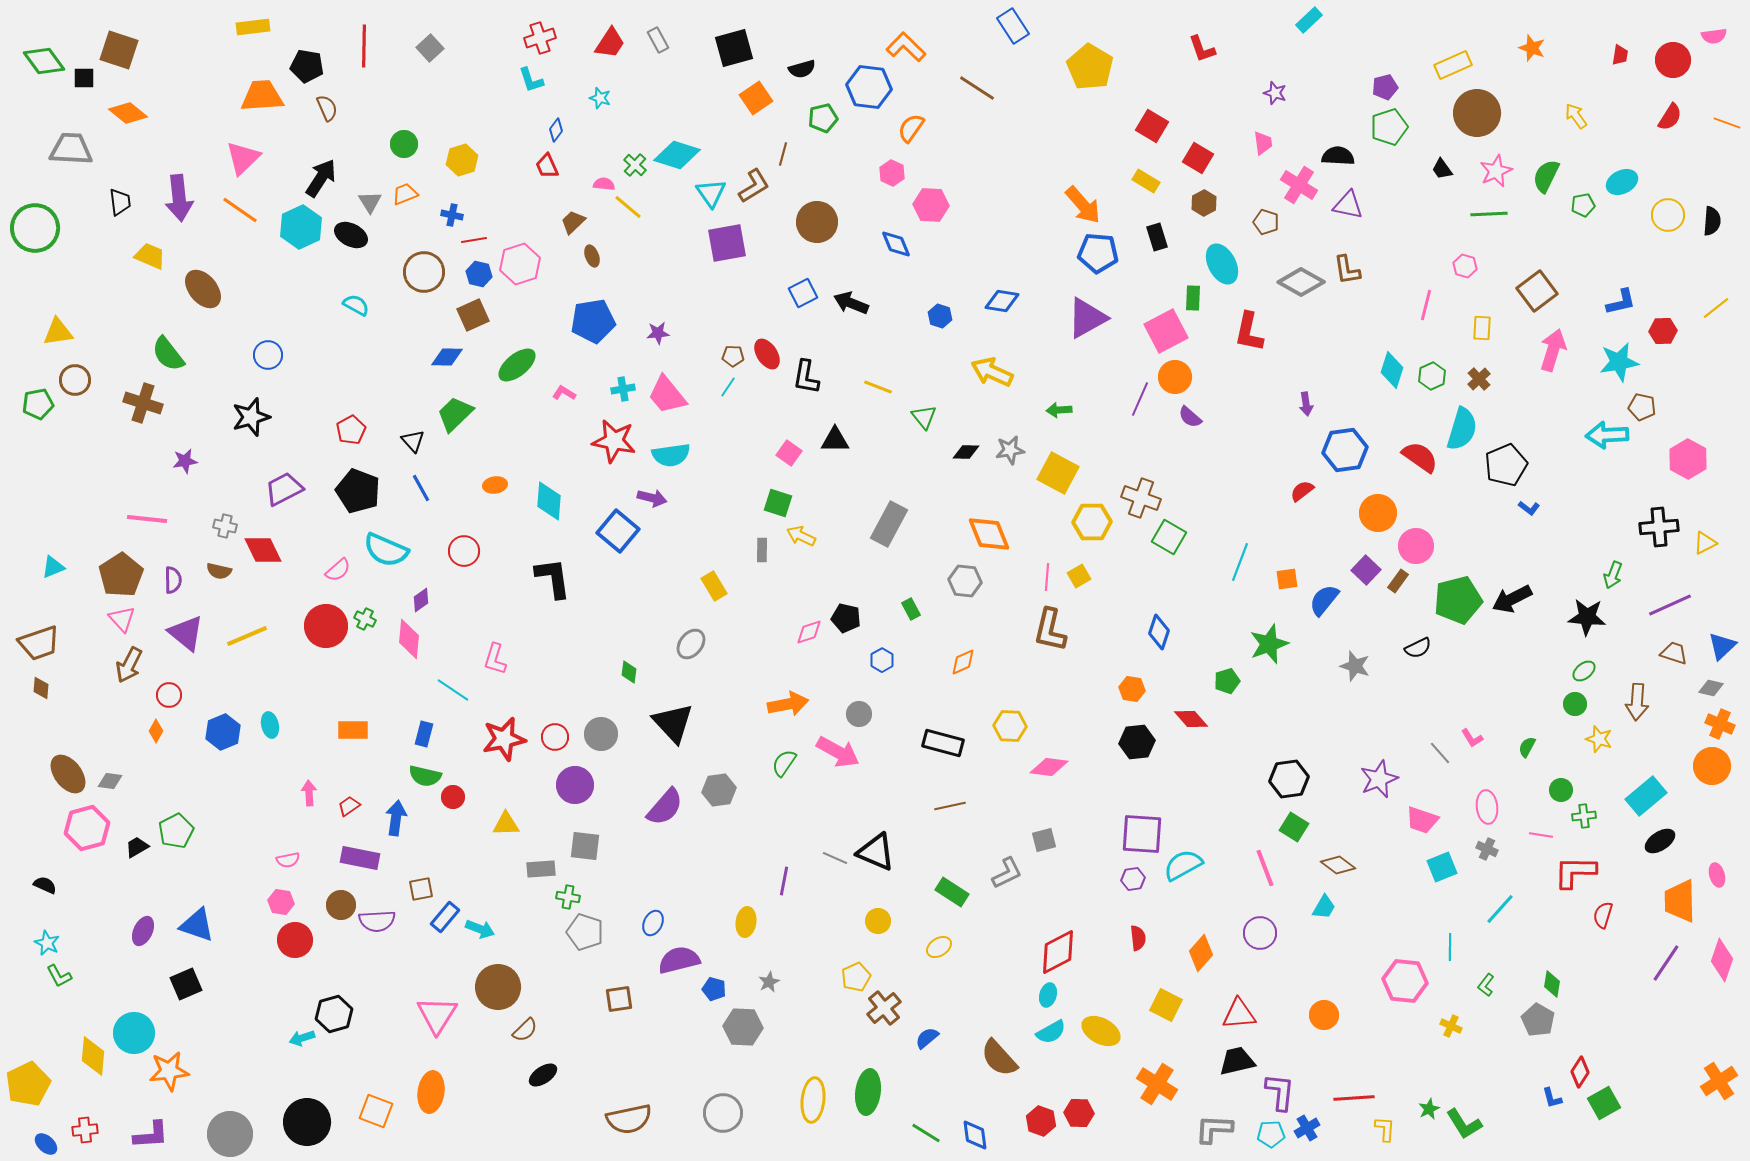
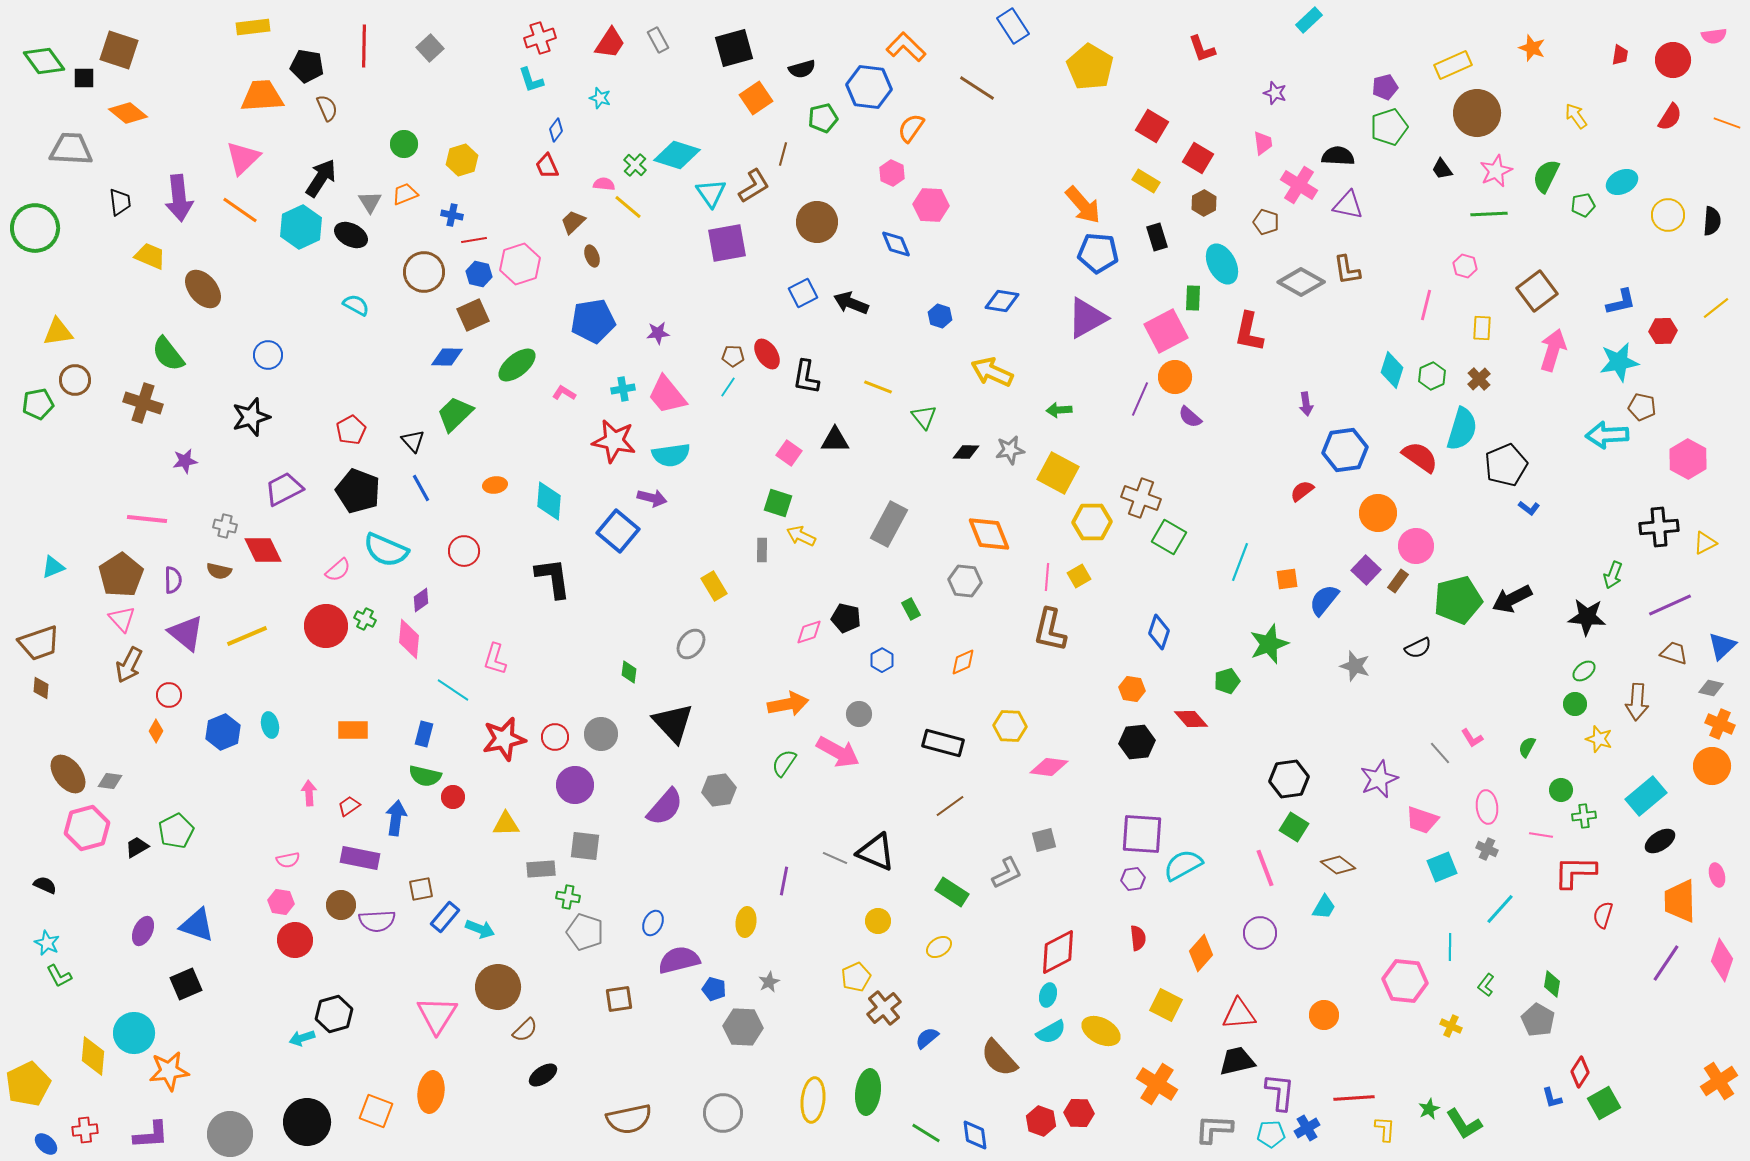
brown line at (950, 806): rotated 24 degrees counterclockwise
